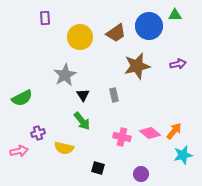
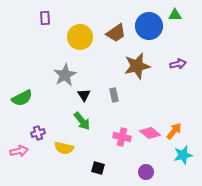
black triangle: moved 1 px right
purple circle: moved 5 px right, 2 px up
